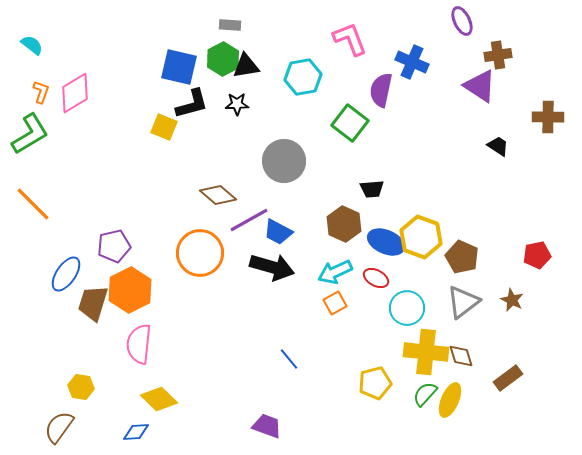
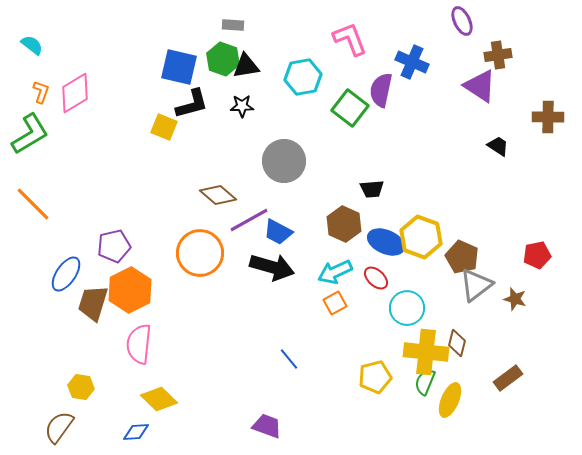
gray rectangle at (230, 25): moved 3 px right
green hexagon at (223, 59): rotated 12 degrees counterclockwise
black star at (237, 104): moved 5 px right, 2 px down
green square at (350, 123): moved 15 px up
red ellipse at (376, 278): rotated 15 degrees clockwise
brown star at (512, 300): moved 3 px right, 1 px up; rotated 10 degrees counterclockwise
gray triangle at (463, 302): moved 13 px right, 17 px up
brown diamond at (461, 356): moved 4 px left, 13 px up; rotated 32 degrees clockwise
yellow pentagon at (375, 383): moved 6 px up
green semicircle at (425, 394): moved 12 px up; rotated 20 degrees counterclockwise
